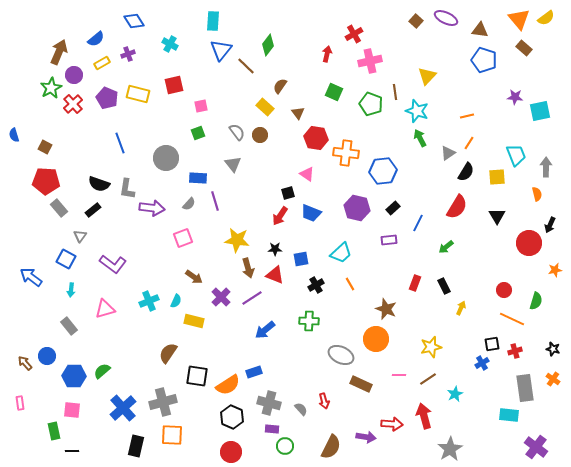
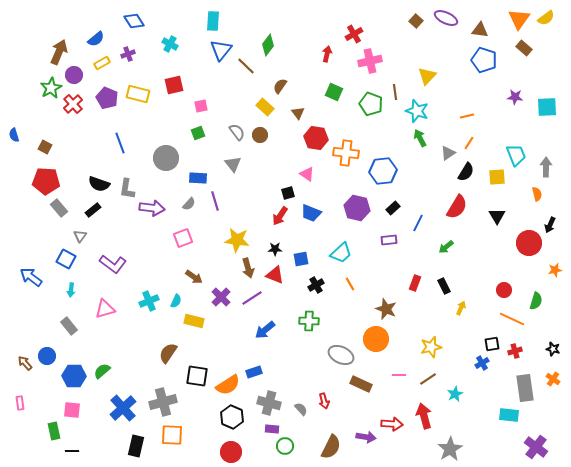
orange triangle at (519, 19): rotated 15 degrees clockwise
cyan square at (540, 111): moved 7 px right, 4 px up; rotated 10 degrees clockwise
